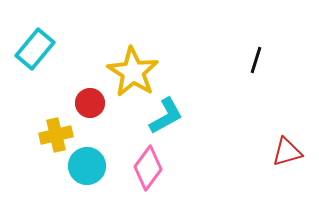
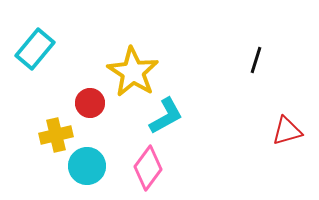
red triangle: moved 21 px up
